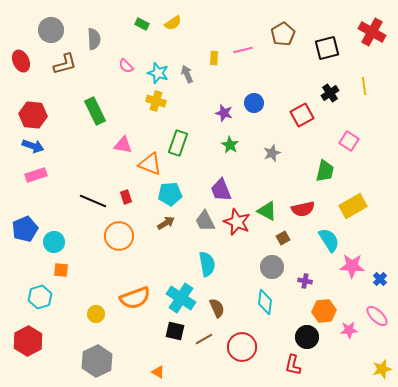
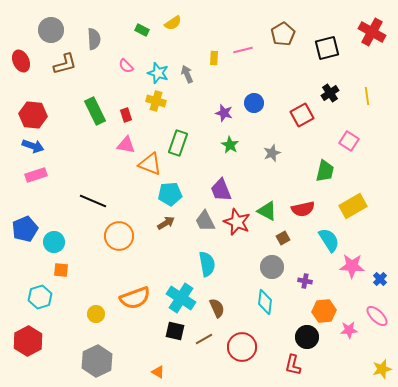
green rectangle at (142, 24): moved 6 px down
yellow line at (364, 86): moved 3 px right, 10 px down
pink triangle at (123, 145): moved 3 px right
red rectangle at (126, 197): moved 82 px up
